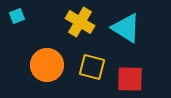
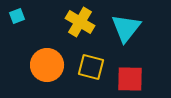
cyan triangle: rotated 36 degrees clockwise
yellow square: moved 1 px left
